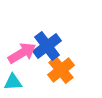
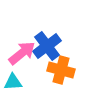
pink arrow: rotated 8 degrees counterclockwise
orange cross: rotated 36 degrees counterclockwise
